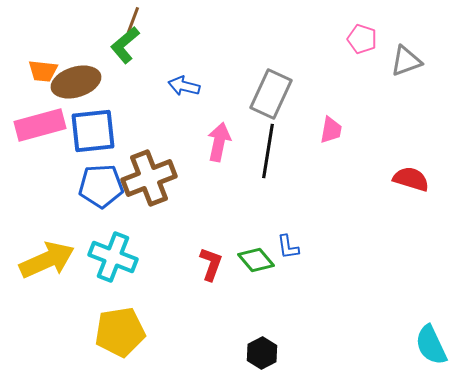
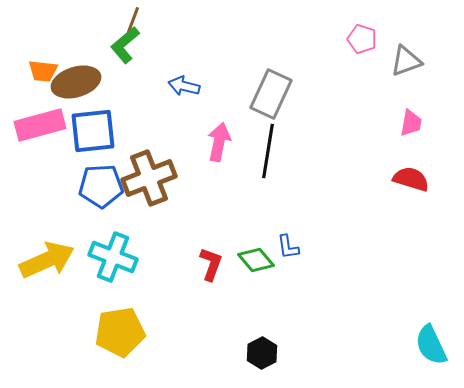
pink trapezoid: moved 80 px right, 7 px up
